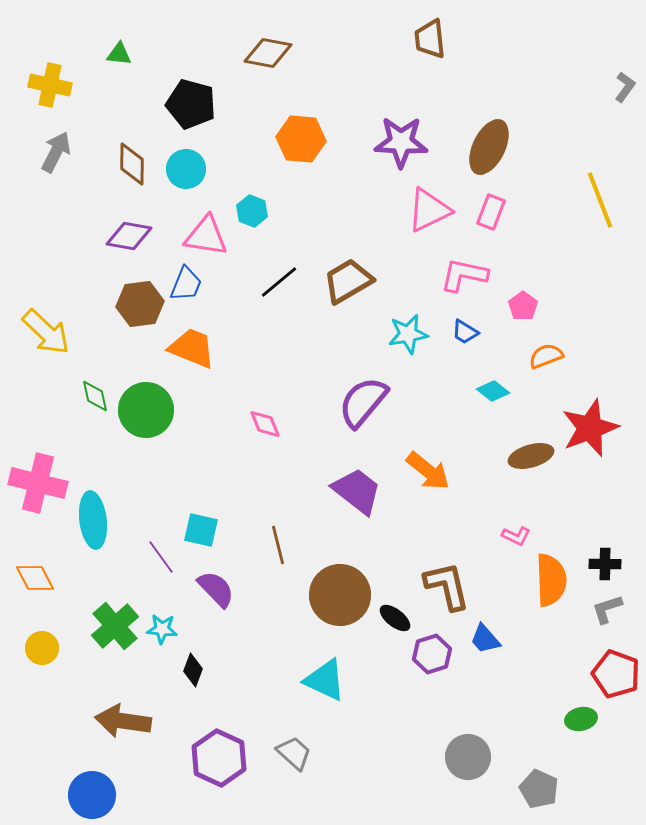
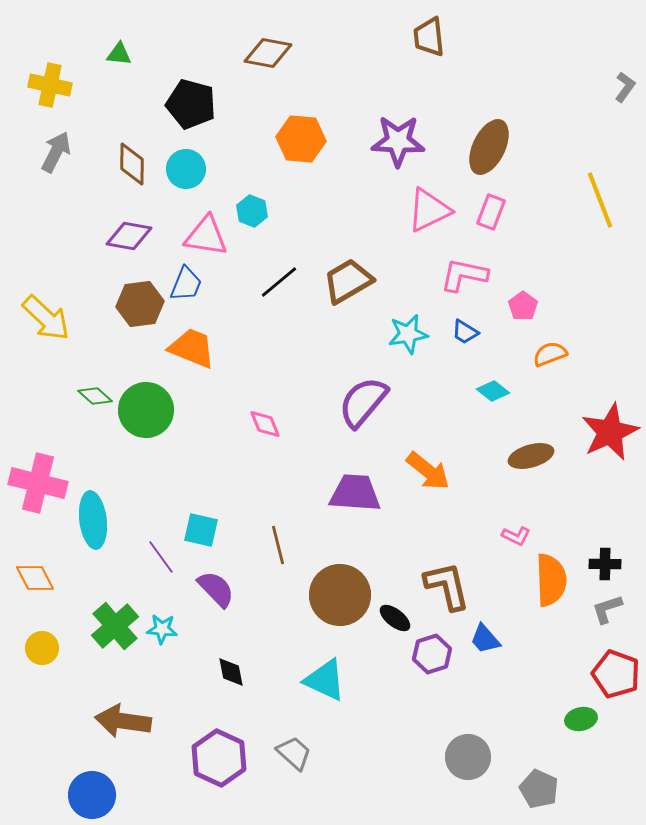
brown trapezoid at (430, 39): moved 1 px left, 2 px up
purple star at (401, 142): moved 3 px left, 1 px up
yellow arrow at (46, 332): moved 14 px up
orange semicircle at (546, 356): moved 4 px right, 2 px up
green diamond at (95, 396): rotated 36 degrees counterclockwise
red star at (590, 428): moved 20 px right, 4 px down; rotated 4 degrees counterclockwise
purple trapezoid at (357, 491): moved 2 px left, 2 px down; rotated 34 degrees counterclockwise
black diamond at (193, 670): moved 38 px right, 2 px down; rotated 32 degrees counterclockwise
